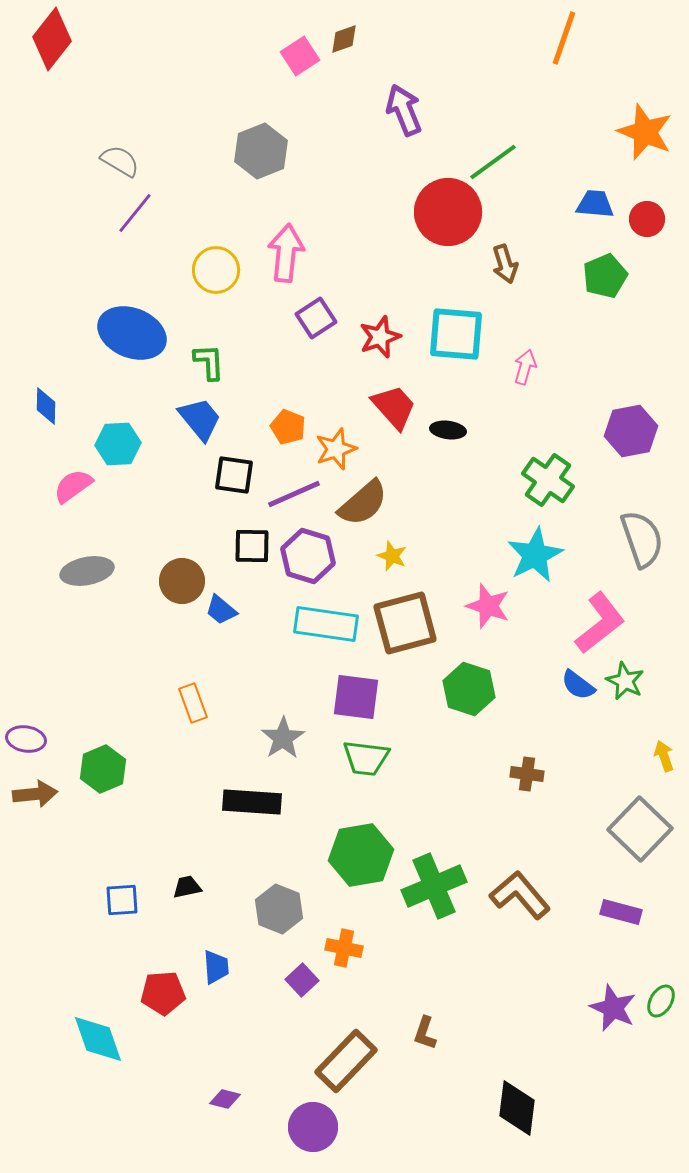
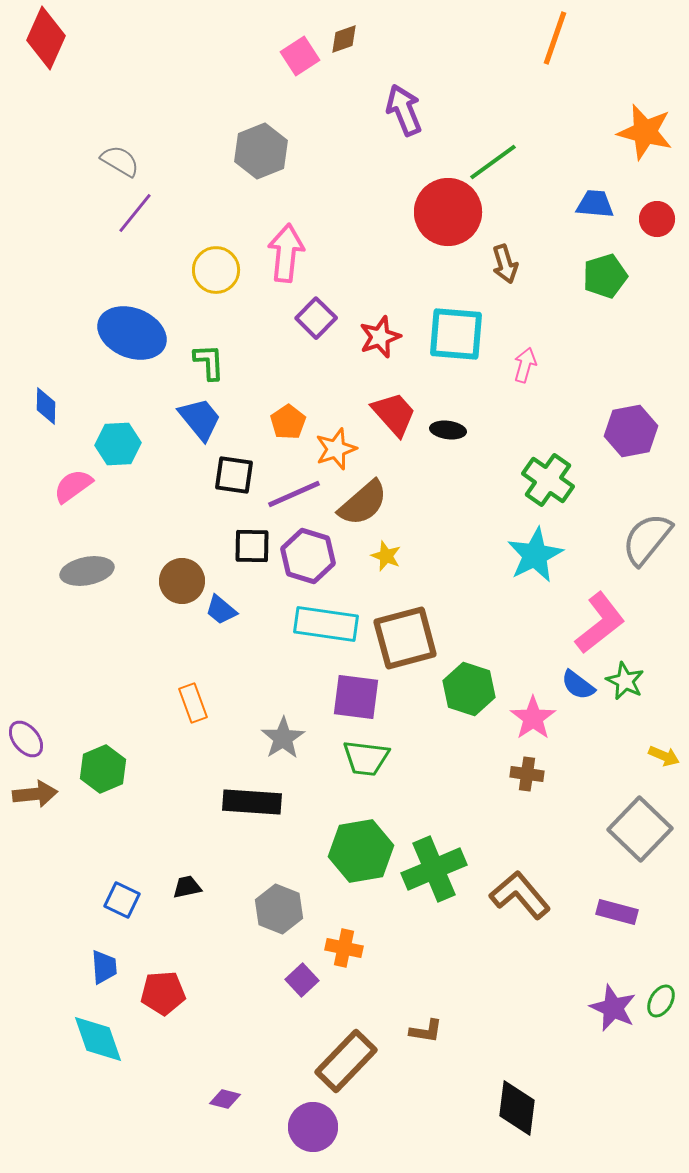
orange line at (564, 38): moved 9 px left
red diamond at (52, 39): moved 6 px left, 1 px up; rotated 14 degrees counterclockwise
orange star at (645, 132): rotated 8 degrees counterclockwise
red circle at (647, 219): moved 10 px right
green pentagon at (605, 276): rotated 6 degrees clockwise
purple square at (316, 318): rotated 12 degrees counterclockwise
pink arrow at (525, 367): moved 2 px up
red trapezoid at (394, 407): moved 7 px down
orange pentagon at (288, 427): moved 5 px up; rotated 16 degrees clockwise
gray semicircle at (642, 539): moved 5 px right; rotated 122 degrees counterclockwise
yellow star at (392, 556): moved 6 px left
pink star at (488, 606): moved 45 px right, 112 px down; rotated 18 degrees clockwise
brown square at (405, 623): moved 15 px down
purple ellipse at (26, 739): rotated 42 degrees clockwise
yellow arrow at (664, 756): rotated 132 degrees clockwise
green hexagon at (361, 855): moved 4 px up
green cross at (434, 886): moved 17 px up
blue square at (122, 900): rotated 30 degrees clockwise
purple rectangle at (621, 912): moved 4 px left
blue trapezoid at (216, 967): moved 112 px left
brown L-shape at (425, 1033): moved 1 px right, 2 px up; rotated 100 degrees counterclockwise
